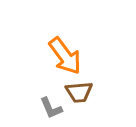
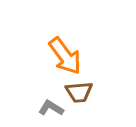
gray L-shape: rotated 145 degrees clockwise
